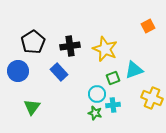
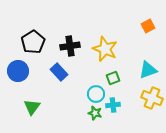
cyan triangle: moved 14 px right
cyan circle: moved 1 px left
